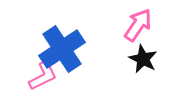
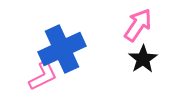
blue cross: rotated 9 degrees clockwise
black star: rotated 12 degrees clockwise
